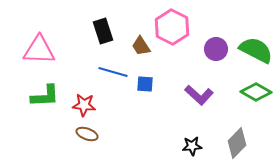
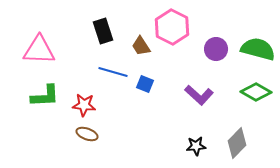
green semicircle: moved 2 px right, 1 px up; rotated 12 degrees counterclockwise
blue square: rotated 18 degrees clockwise
black star: moved 4 px right
